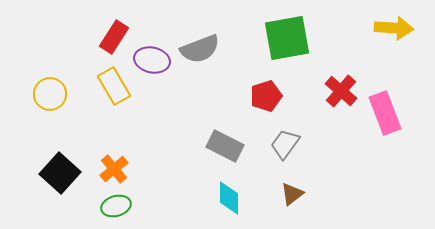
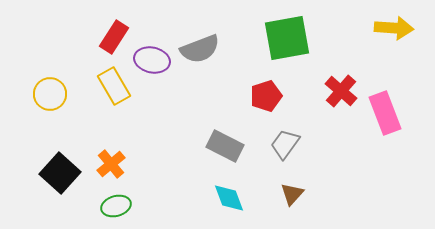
orange cross: moved 3 px left, 5 px up
brown triangle: rotated 10 degrees counterclockwise
cyan diamond: rotated 20 degrees counterclockwise
